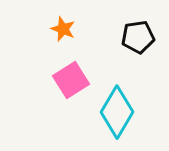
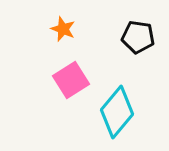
black pentagon: rotated 16 degrees clockwise
cyan diamond: rotated 9 degrees clockwise
